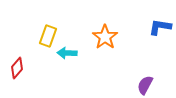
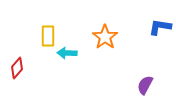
yellow rectangle: rotated 20 degrees counterclockwise
